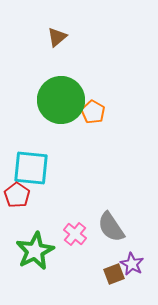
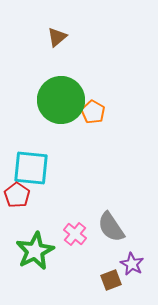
brown square: moved 3 px left, 6 px down
